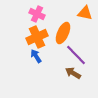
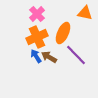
pink cross: rotated 21 degrees clockwise
brown arrow: moved 24 px left, 16 px up
